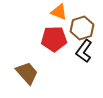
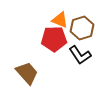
orange triangle: moved 1 px right, 8 px down
black L-shape: moved 4 px left, 4 px down; rotated 70 degrees counterclockwise
